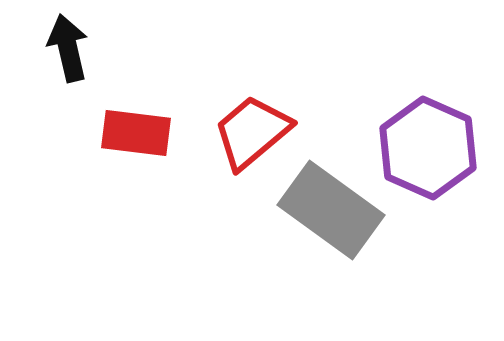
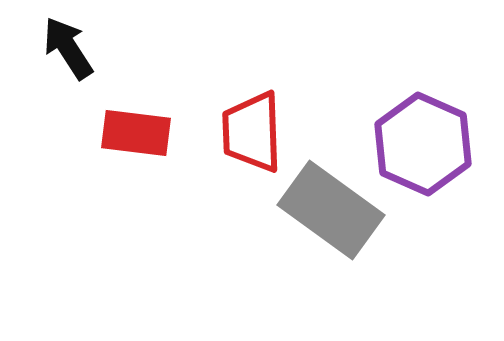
black arrow: rotated 20 degrees counterclockwise
red trapezoid: rotated 52 degrees counterclockwise
purple hexagon: moved 5 px left, 4 px up
